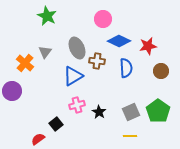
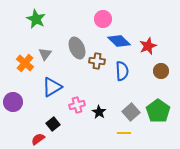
green star: moved 11 px left, 3 px down
blue diamond: rotated 20 degrees clockwise
red star: rotated 12 degrees counterclockwise
gray triangle: moved 2 px down
blue semicircle: moved 4 px left, 3 px down
blue triangle: moved 21 px left, 11 px down
purple circle: moved 1 px right, 11 px down
gray square: rotated 18 degrees counterclockwise
black square: moved 3 px left
yellow line: moved 6 px left, 3 px up
